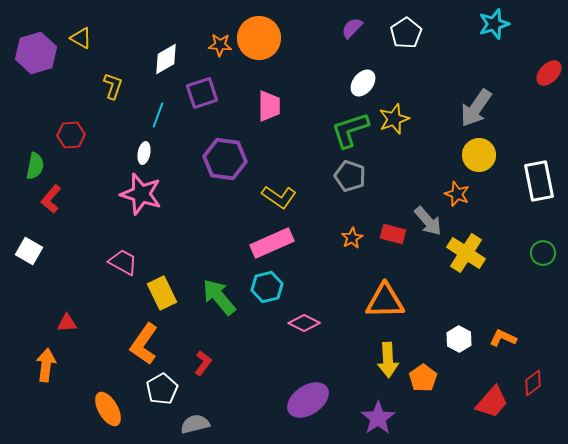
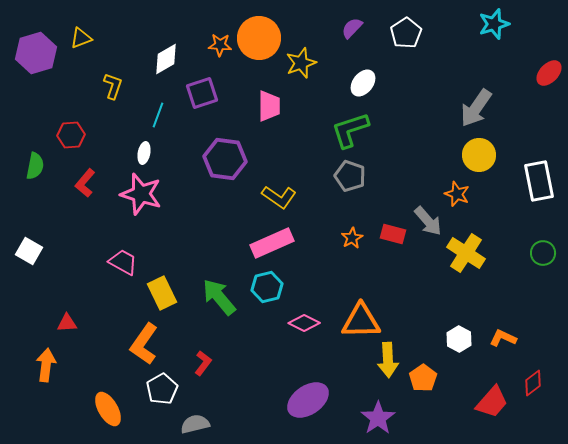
yellow triangle at (81, 38): rotated 50 degrees counterclockwise
yellow star at (394, 119): moved 93 px left, 56 px up
red L-shape at (51, 199): moved 34 px right, 16 px up
orange triangle at (385, 301): moved 24 px left, 20 px down
